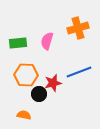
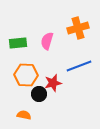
blue line: moved 6 px up
